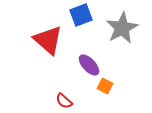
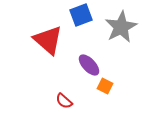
gray star: moved 1 px left, 1 px up
